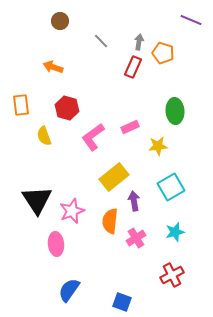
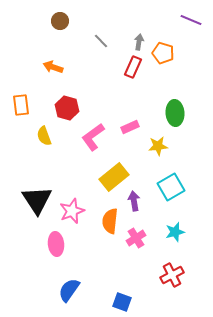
green ellipse: moved 2 px down
